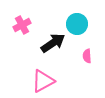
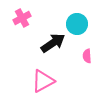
pink cross: moved 7 px up
